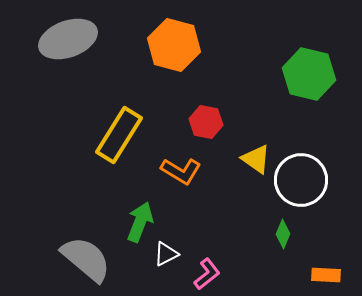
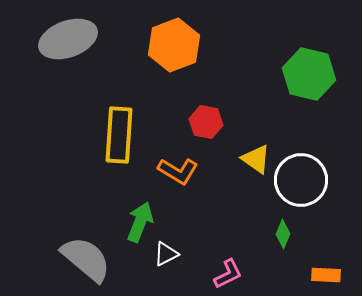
orange hexagon: rotated 24 degrees clockwise
yellow rectangle: rotated 28 degrees counterclockwise
orange L-shape: moved 3 px left
pink L-shape: moved 21 px right; rotated 12 degrees clockwise
